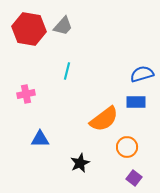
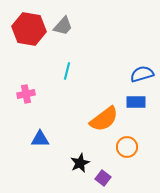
purple square: moved 31 px left
